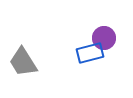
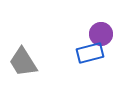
purple circle: moved 3 px left, 4 px up
